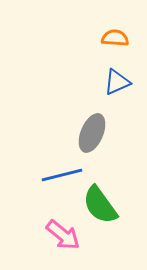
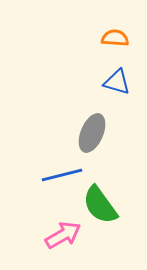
blue triangle: rotated 40 degrees clockwise
pink arrow: rotated 69 degrees counterclockwise
